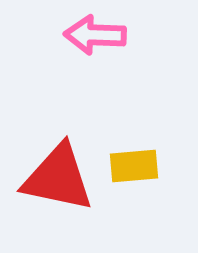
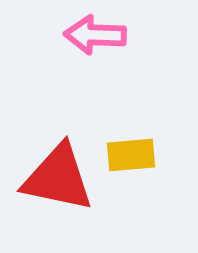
yellow rectangle: moved 3 px left, 11 px up
